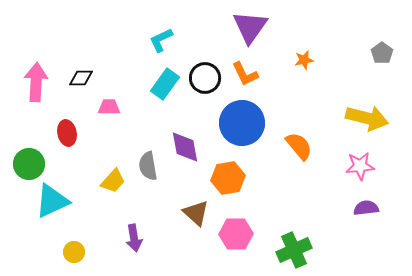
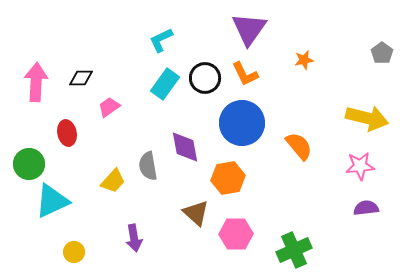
purple triangle: moved 1 px left, 2 px down
pink trapezoid: rotated 35 degrees counterclockwise
